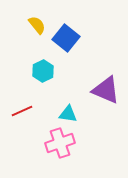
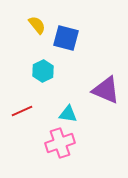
blue square: rotated 24 degrees counterclockwise
